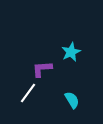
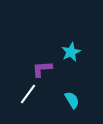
white line: moved 1 px down
